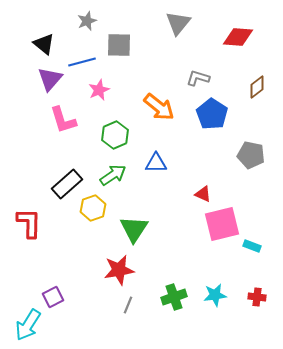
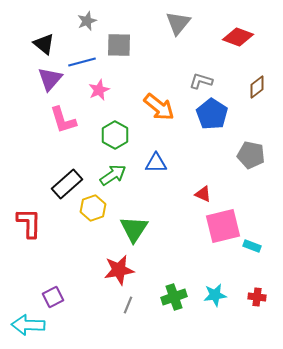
red diamond: rotated 16 degrees clockwise
gray L-shape: moved 3 px right, 3 px down
green hexagon: rotated 8 degrees counterclockwise
pink square: moved 1 px right, 2 px down
cyan arrow: rotated 60 degrees clockwise
